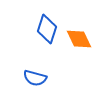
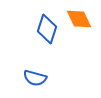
orange diamond: moved 20 px up
